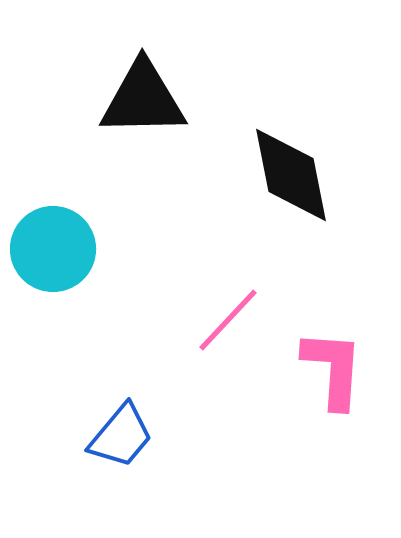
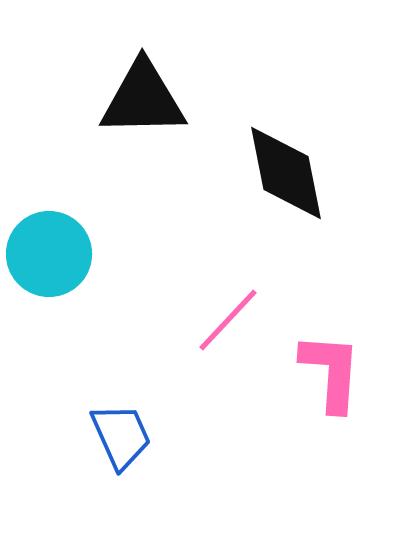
black diamond: moved 5 px left, 2 px up
cyan circle: moved 4 px left, 5 px down
pink L-shape: moved 2 px left, 3 px down
blue trapezoid: rotated 64 degrees counterclockwise
